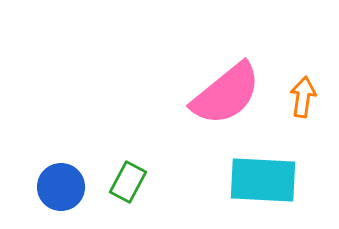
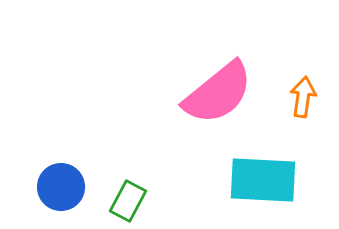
pink semicircle: moved 8 px left, 1 px up
green rectangle: moved 19 px down
